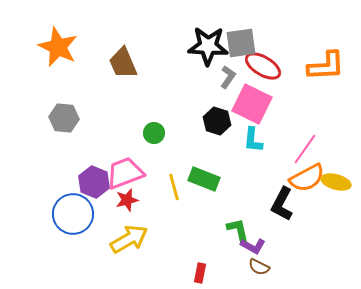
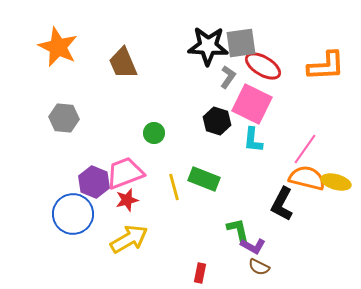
orange semicircle: rotated 138 degrees counterclockwise
